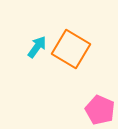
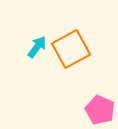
orange square: rotated 30 degrees clockwise
